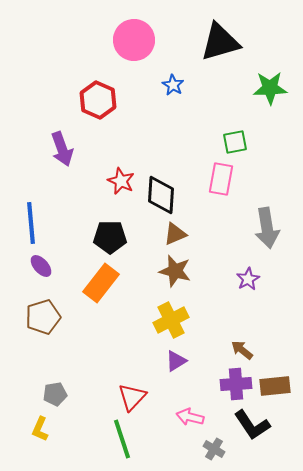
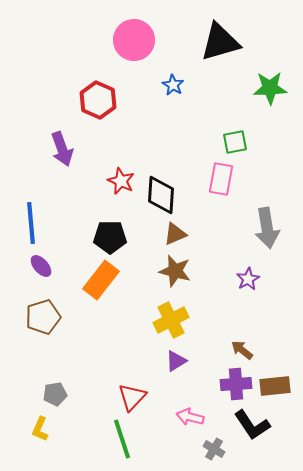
orange rectangle: moved 3 px up
